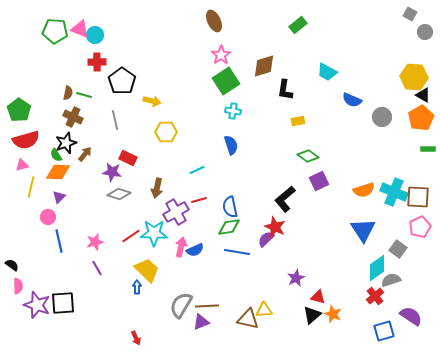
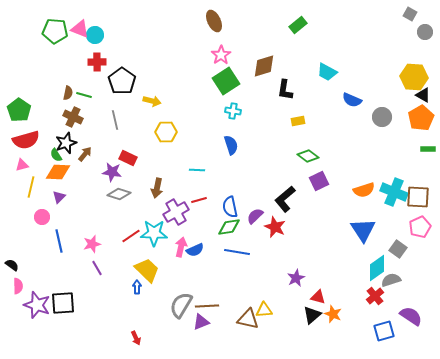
cyan line at (197, 170): rotated 28 degrees clockwise
pink circle at (48, 217): moved 6 px left
purple semicircle at (266, 239): moved 11 px left, 23 px up
pink star at (95, 242): moved 3 px left, 2 px down
